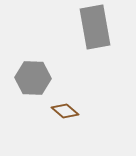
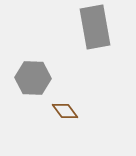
brown diamond: rotated 12 degrees clockwise
